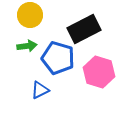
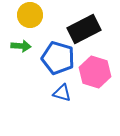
green arrow: moved 6 px left; rotated 12 degrees clockwise
pink hexagon: moved 4 px left
blue triangle: moved 22 px right, 3 px down; rotated 42 degrees clockwise
